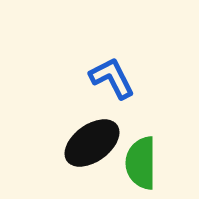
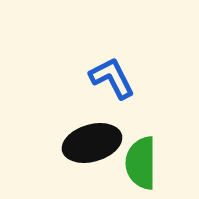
black ellipse: rotated 20 degrees clockwise
